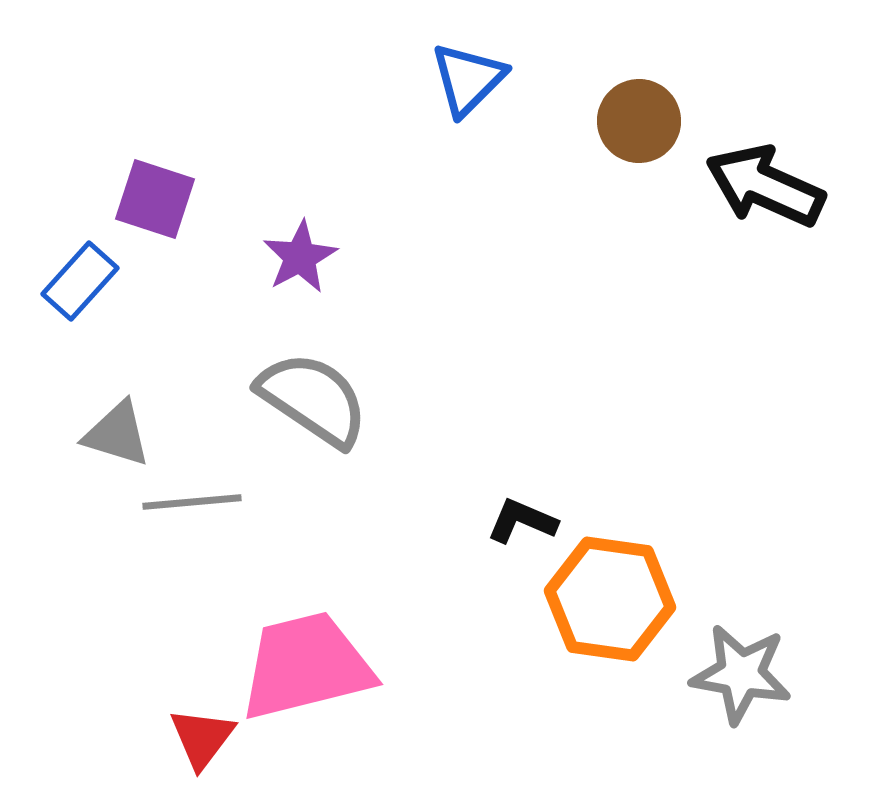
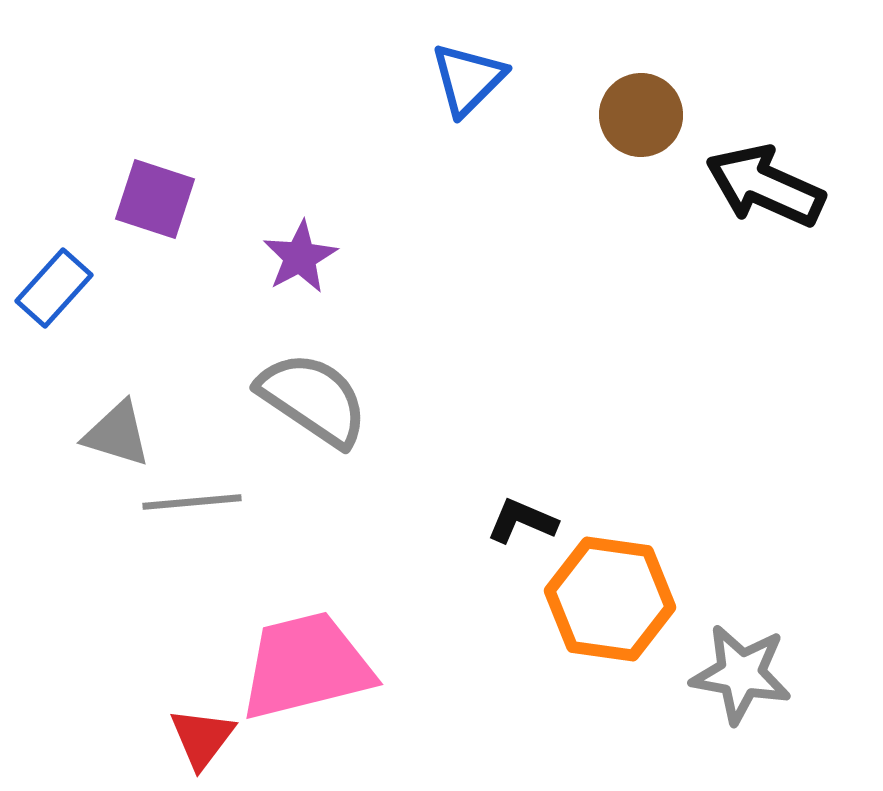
brown circle: moved 2 px right, 6 px up
blue rectangle: moved 26 px left, 7 px down
